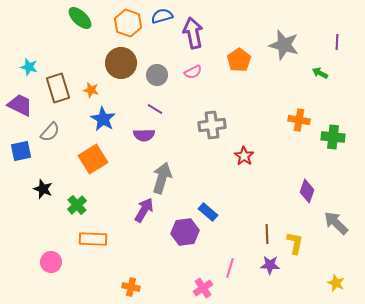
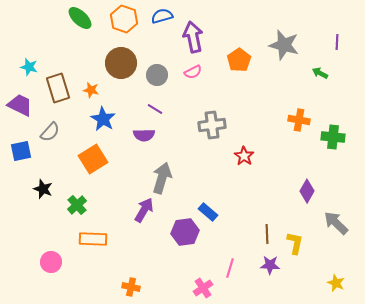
orange hexagon at (128, 23): moved 4 px left, 4 px up
purple arrow at (193, 33): moved 4 px down
purple diamond at (307, 191): rotated 10 degrees clockwise
